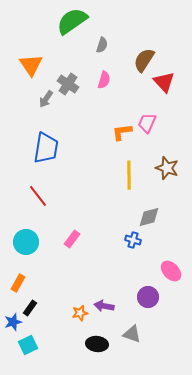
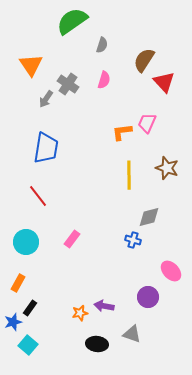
cyan square: rotated 24 degrees counterclockwise
